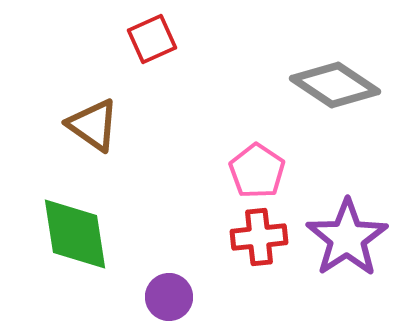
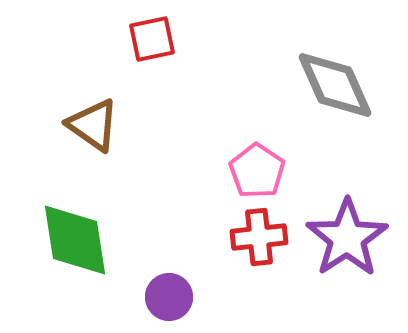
red square: rotated 12 degrees clockwise
gray diamond: rotated 32 degrees clockwise
green diamond: moved 6 px down
